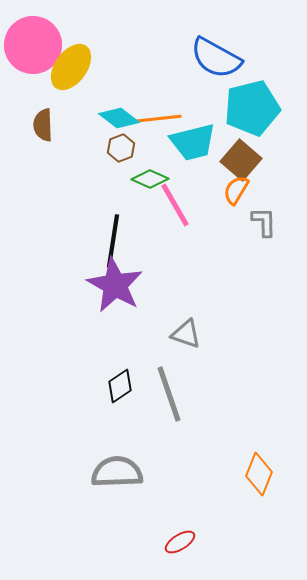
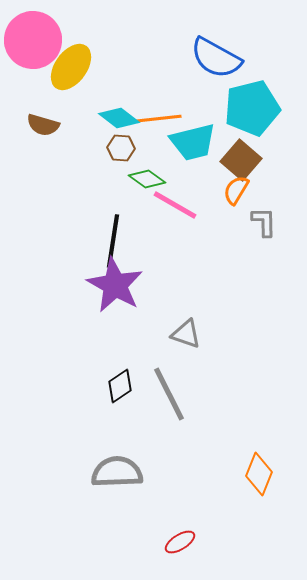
pink circle: moved 5 px up
brown semicircle: rotated 72 degrees counterclockwise
brown hexagon: rotated 24 degrees clockwise
green diamond: moved 3 px left; rotated 12 degrees clockwise
pink line: rotated 30 degrees counterclockwise
gray line: rotated 8 degrees counterclockwise
